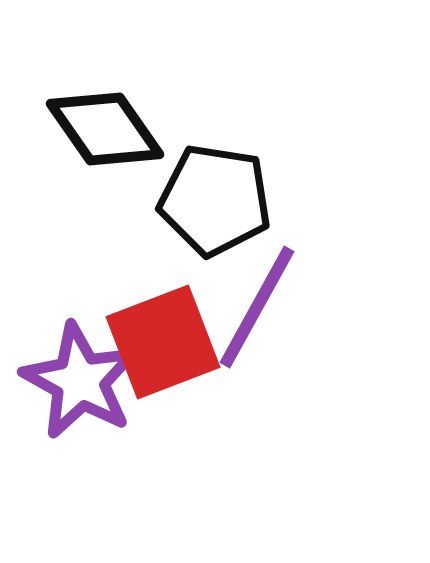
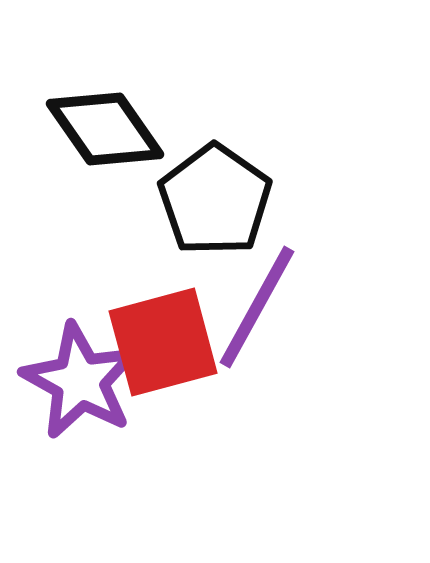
black pentagon: rotated 26 degrees clockwise
red square: rotated 6 degrees clockwise
